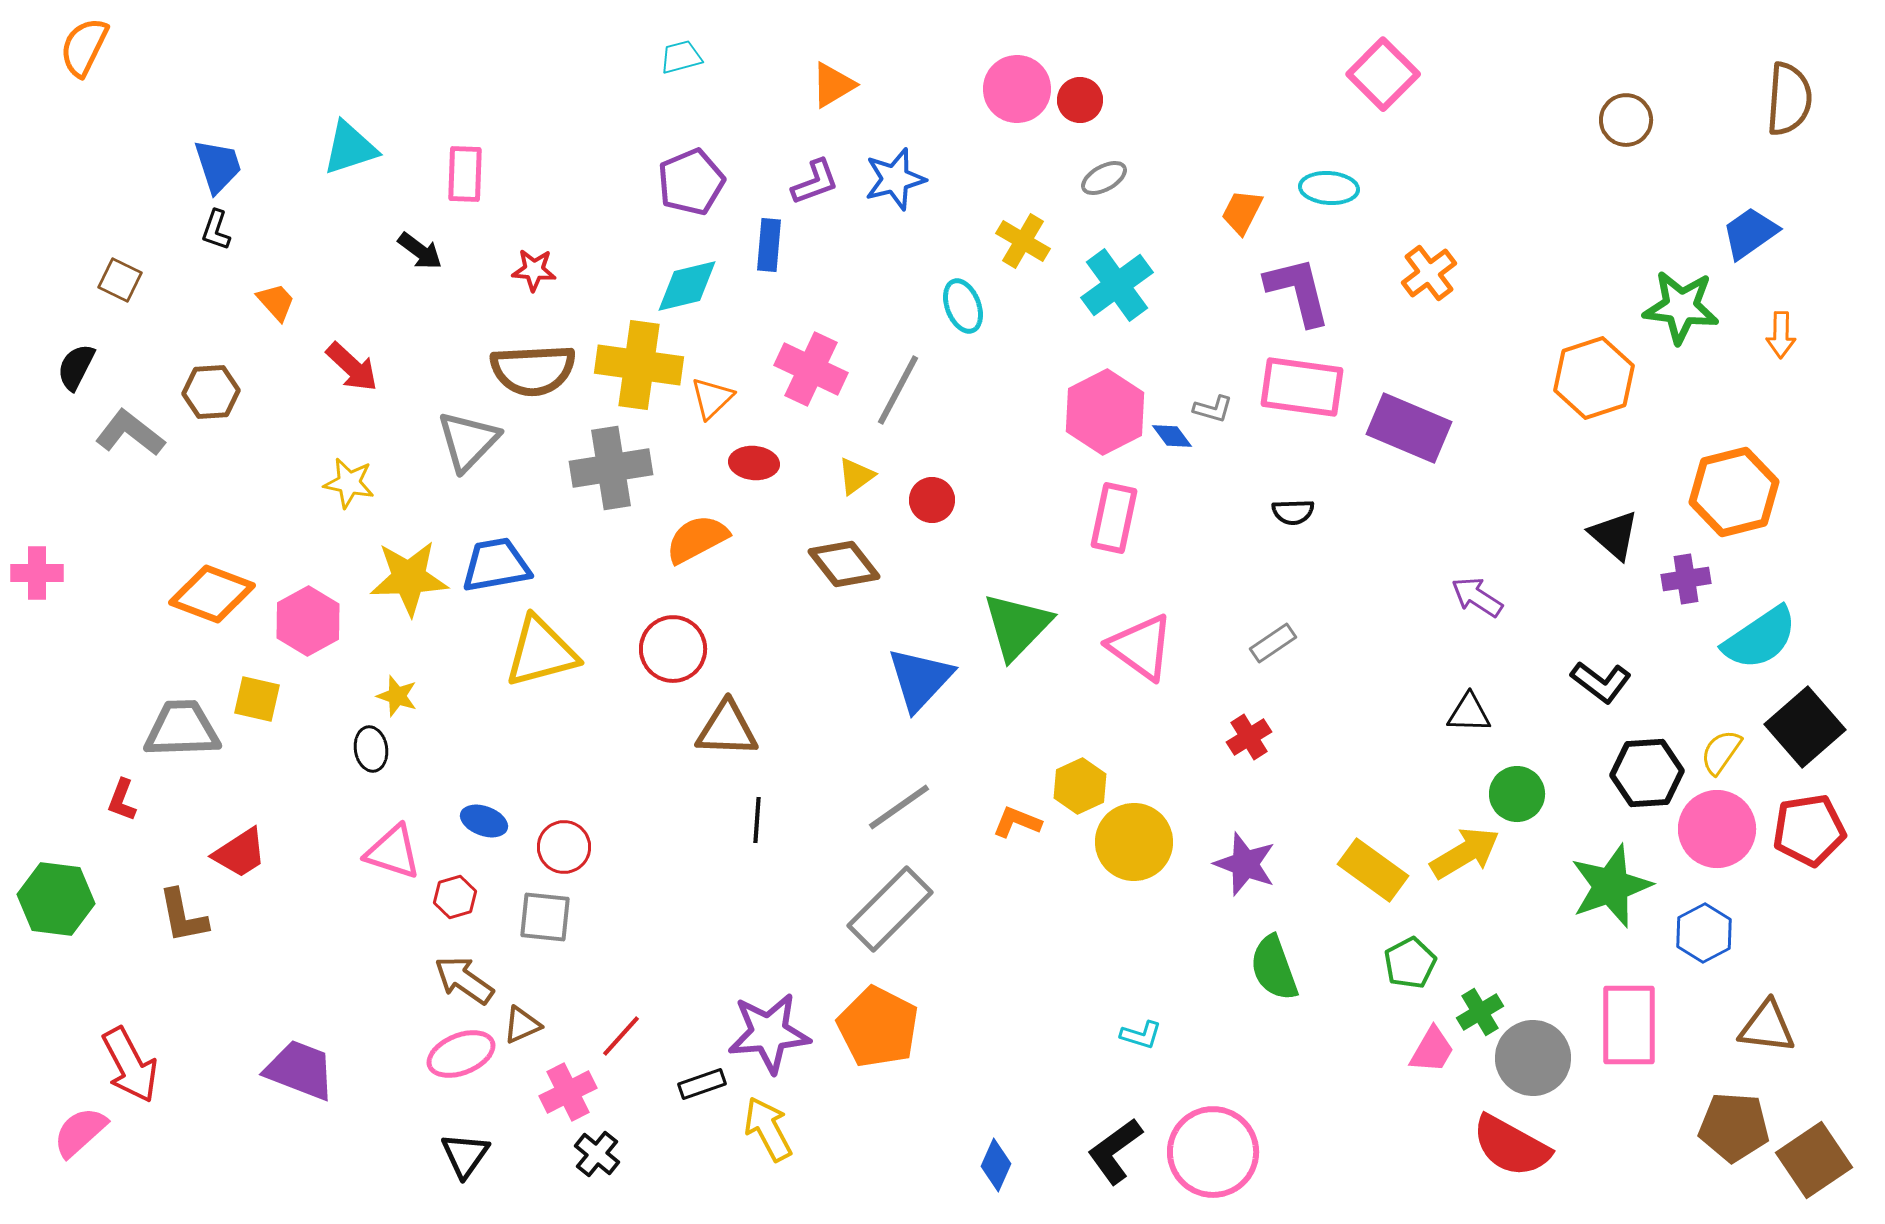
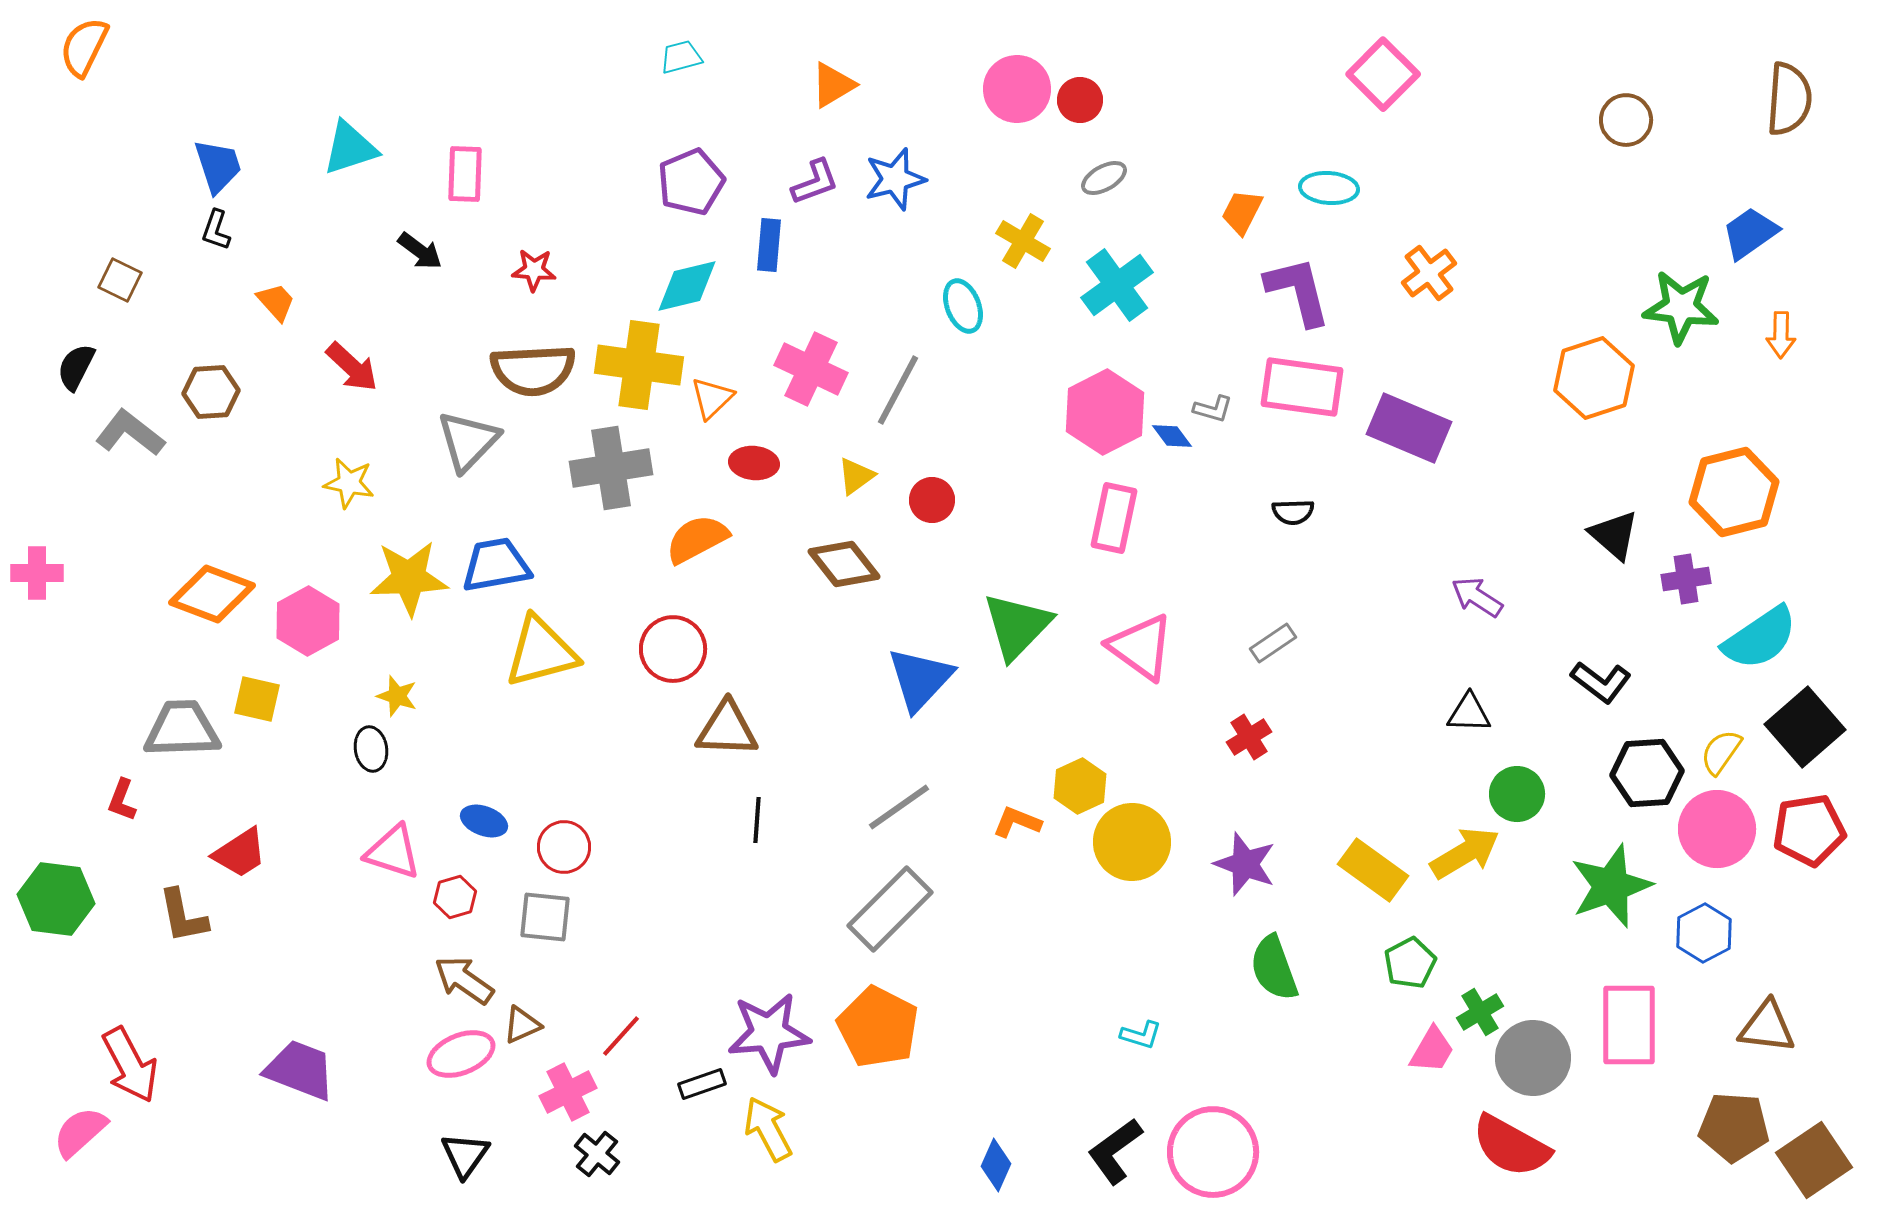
yellow circle at (1134, 842): moved 2 px left
